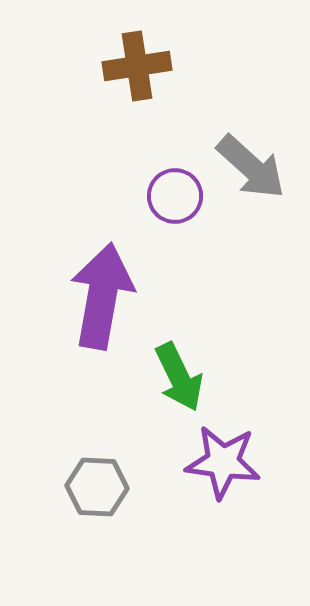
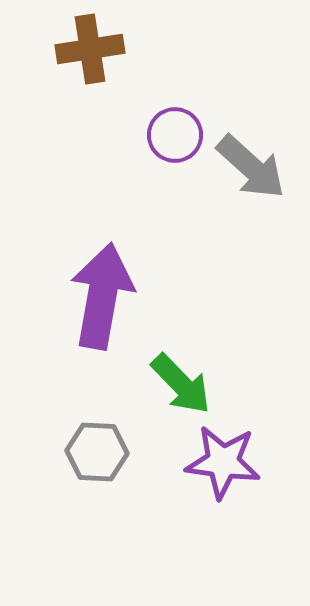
brown cross: moved 47 px left, 17 px up
purple circle: moved 61 px up
green arrow: moved 2 px right, 7 px down; rotated 18 degrees counterclockwise
gray hexagon: moved 35 px up
